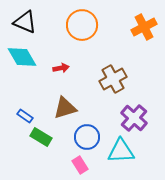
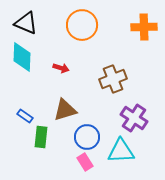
black triangle: moved 1 px right, 1 px down
orange cross: rotated 25 degrees clockwise
cyan diamond: rotated 32 degrees clockwise
red arrow: rotated 28 degrees clockwise
brown cross: rotated 8 degrees clockwise
brown triangle: moved 2 px down
purple cross: rotated 8 degrees counterclockwise
green rectangle: rotated 65 degrees clockwise
pink rectangle: moved 5 px right, 3 px up
